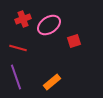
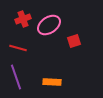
orange rectangle: rotated 42 degrees clockwise
